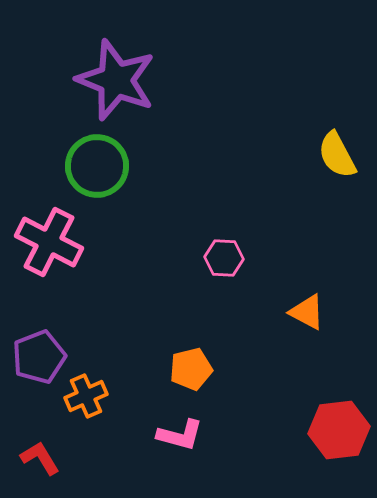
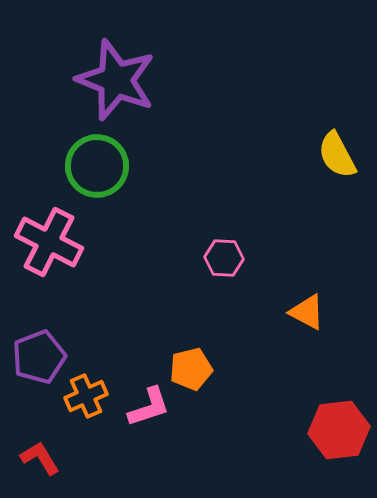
pink L-shape: moved 31 px left, 28 px up; rotated 33 degrees counterclockwise
